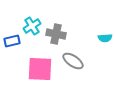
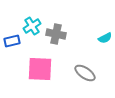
cyan semicircle: rotated 24 degrees counterclockwise
gray ellipse: moved 12 px right, 12 px down
